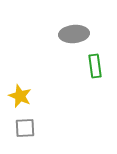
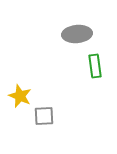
gray ellipse: moved 3 px right
gray square: moved 19 px right, 12 px up
